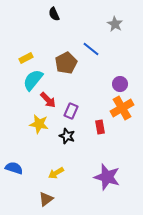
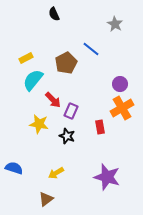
red arrow: moved 5 px right
